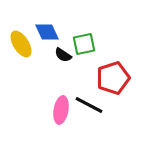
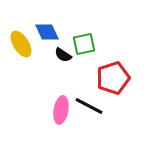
black line: moved 1 px down
